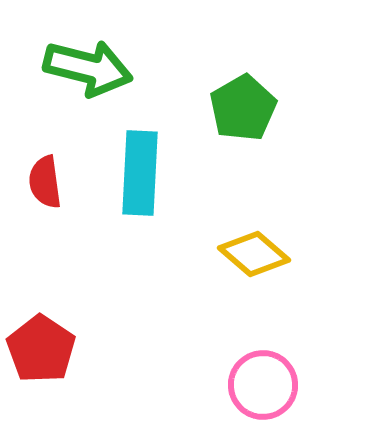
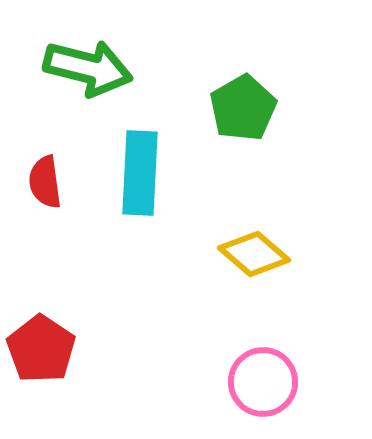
pink circle: moved 3 px up
